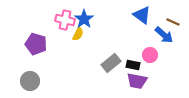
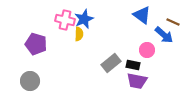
blue star: rotated 12 degrees clockwise
yellow semicircle: moved 1 px right; rotated 24 degrees counterclockwise
pink circle: moved 3 px left, 5 px up
